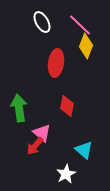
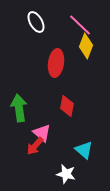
white ellipse: moved 6 px left
white star: rotated 30 degrees counterclockwise
